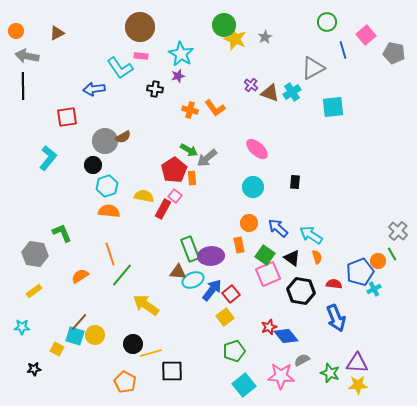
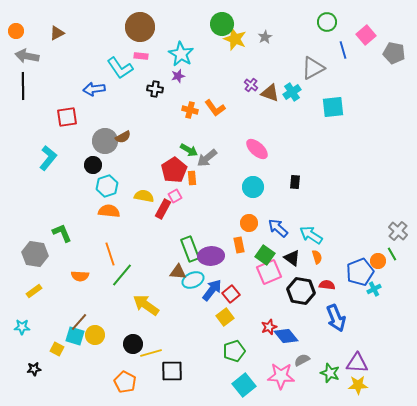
green circle at (224, 25): moved 2 px left, 1 px up
pink square at (175, 196): rotated 24 degrees clockwise
pink square at (268, 274): moved 1 px right, 2 px up
orange semicircle at (80, 276): rotated 144 degrees counterclockwise
red semicircle at (334, 284): moved 7 px left, 1 px down
